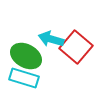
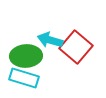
cyan arrow: moved 1 px left, 1 px down
green ellipse: rotated 32 degrees counterclockwise
